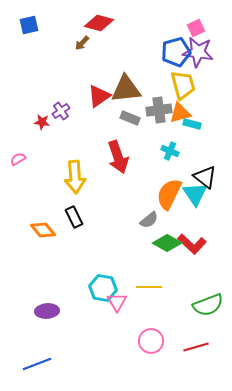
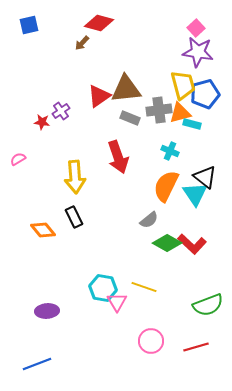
pink square: rotated 18 degrees counterclockwise
blue pentagon: moved 29 px right, 42 px down
orange semicircle: moved 3 px left, 8 px up
yellow line: moved 5 px left; rotated 20 degrees clockwise
